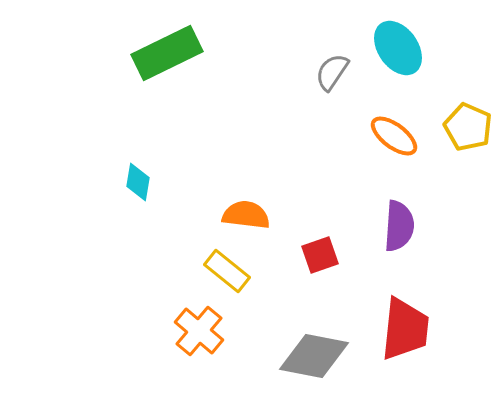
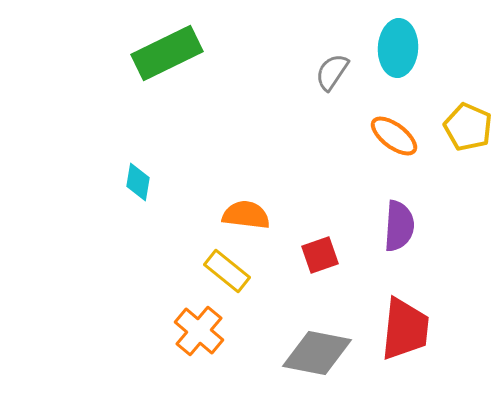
cyan ellipse: rotated 38 degrees clockwise
gray diamond: moved 3 px right, 3 px up
